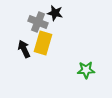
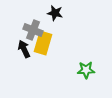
gray cross: moved 5 px left, 8 px down
